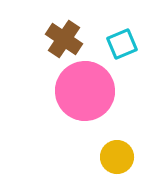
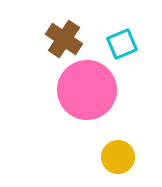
pink circle: moved 2 px right, 1 px up
yellow circle: moved 1 px right
